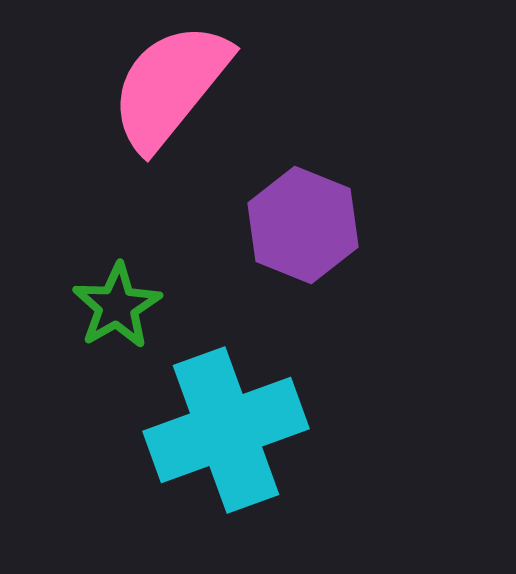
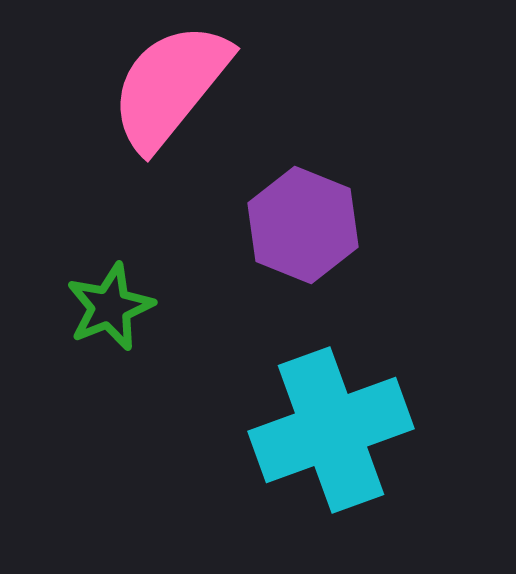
green star: moved 7 px left, 1 px down; rotated 8 degrees clockwise
cyan cross: moved 105 px right
